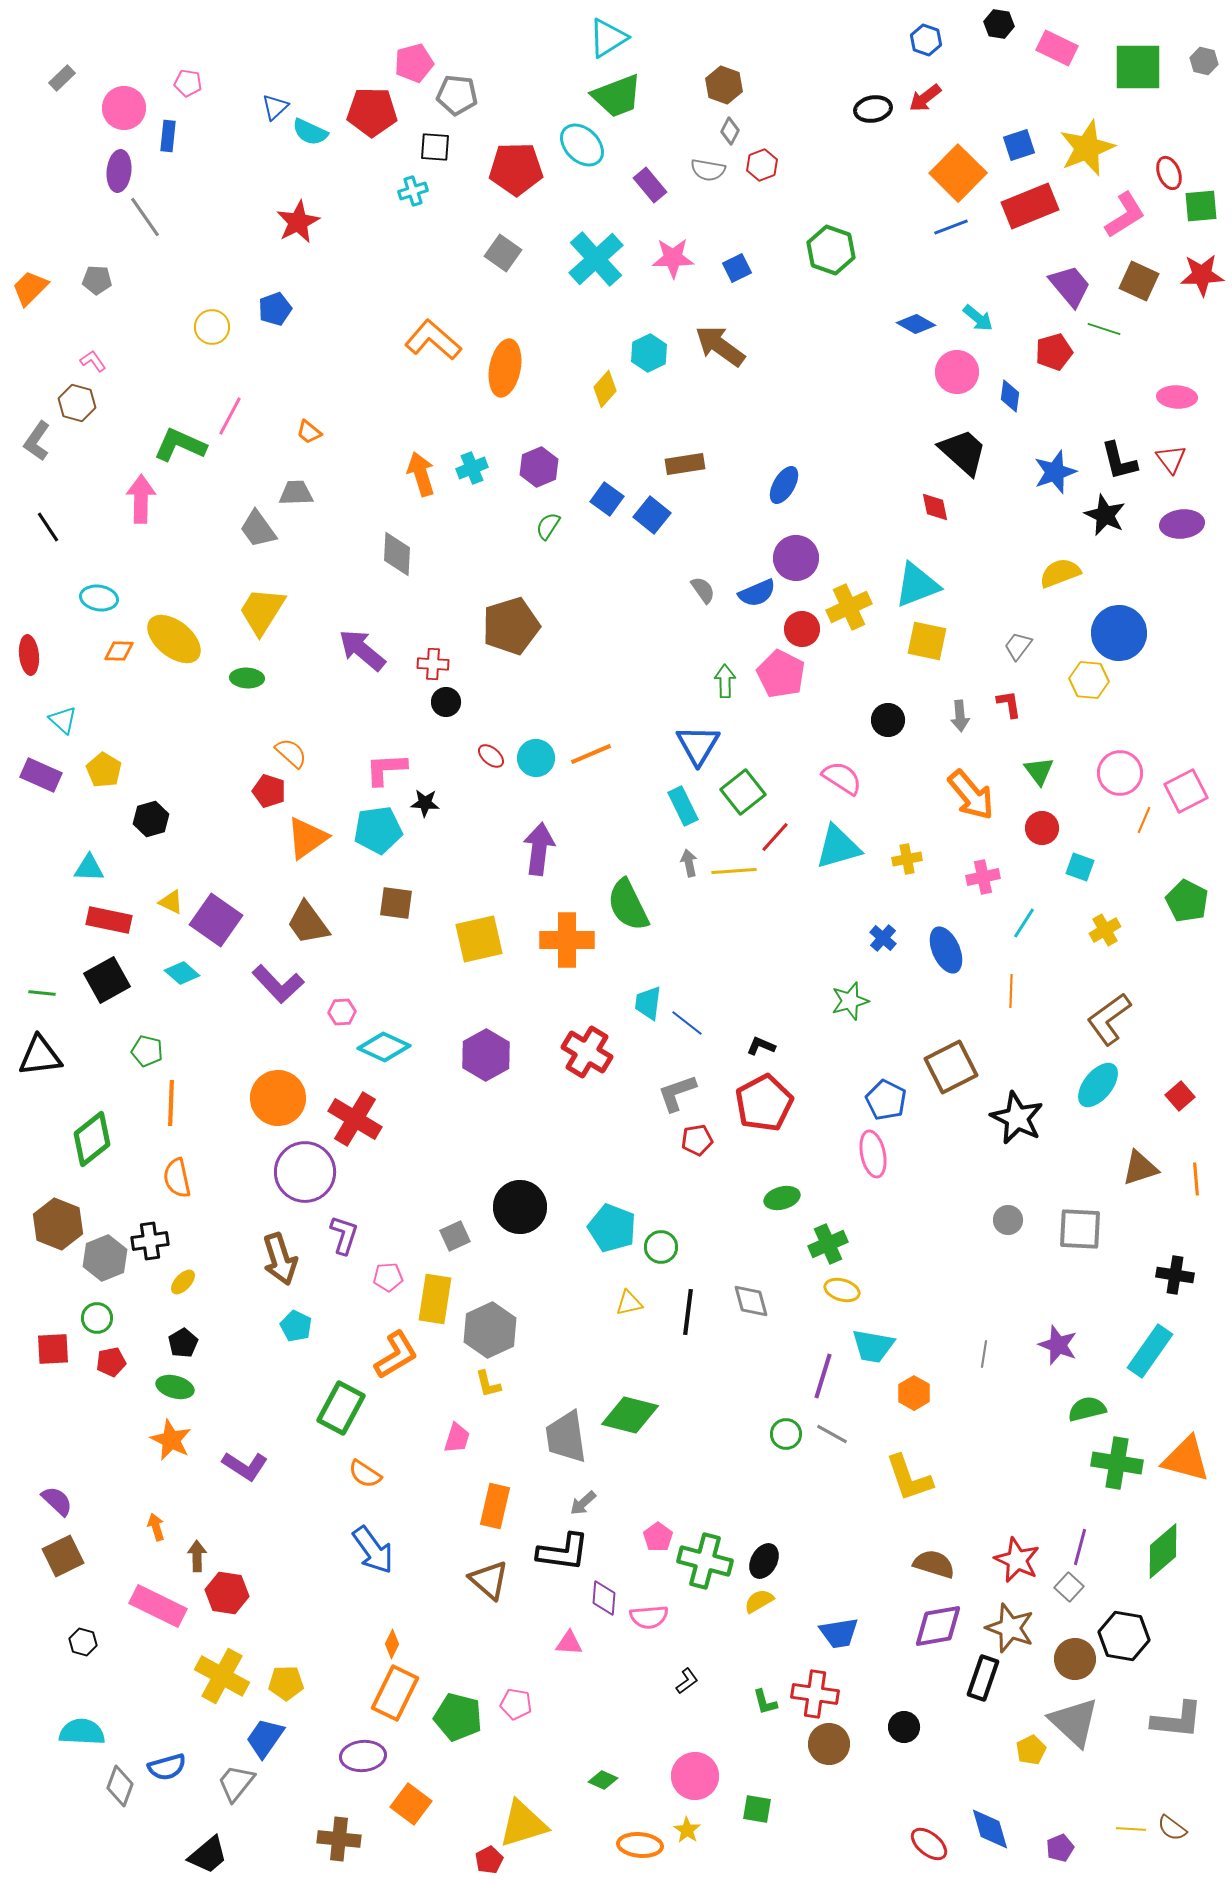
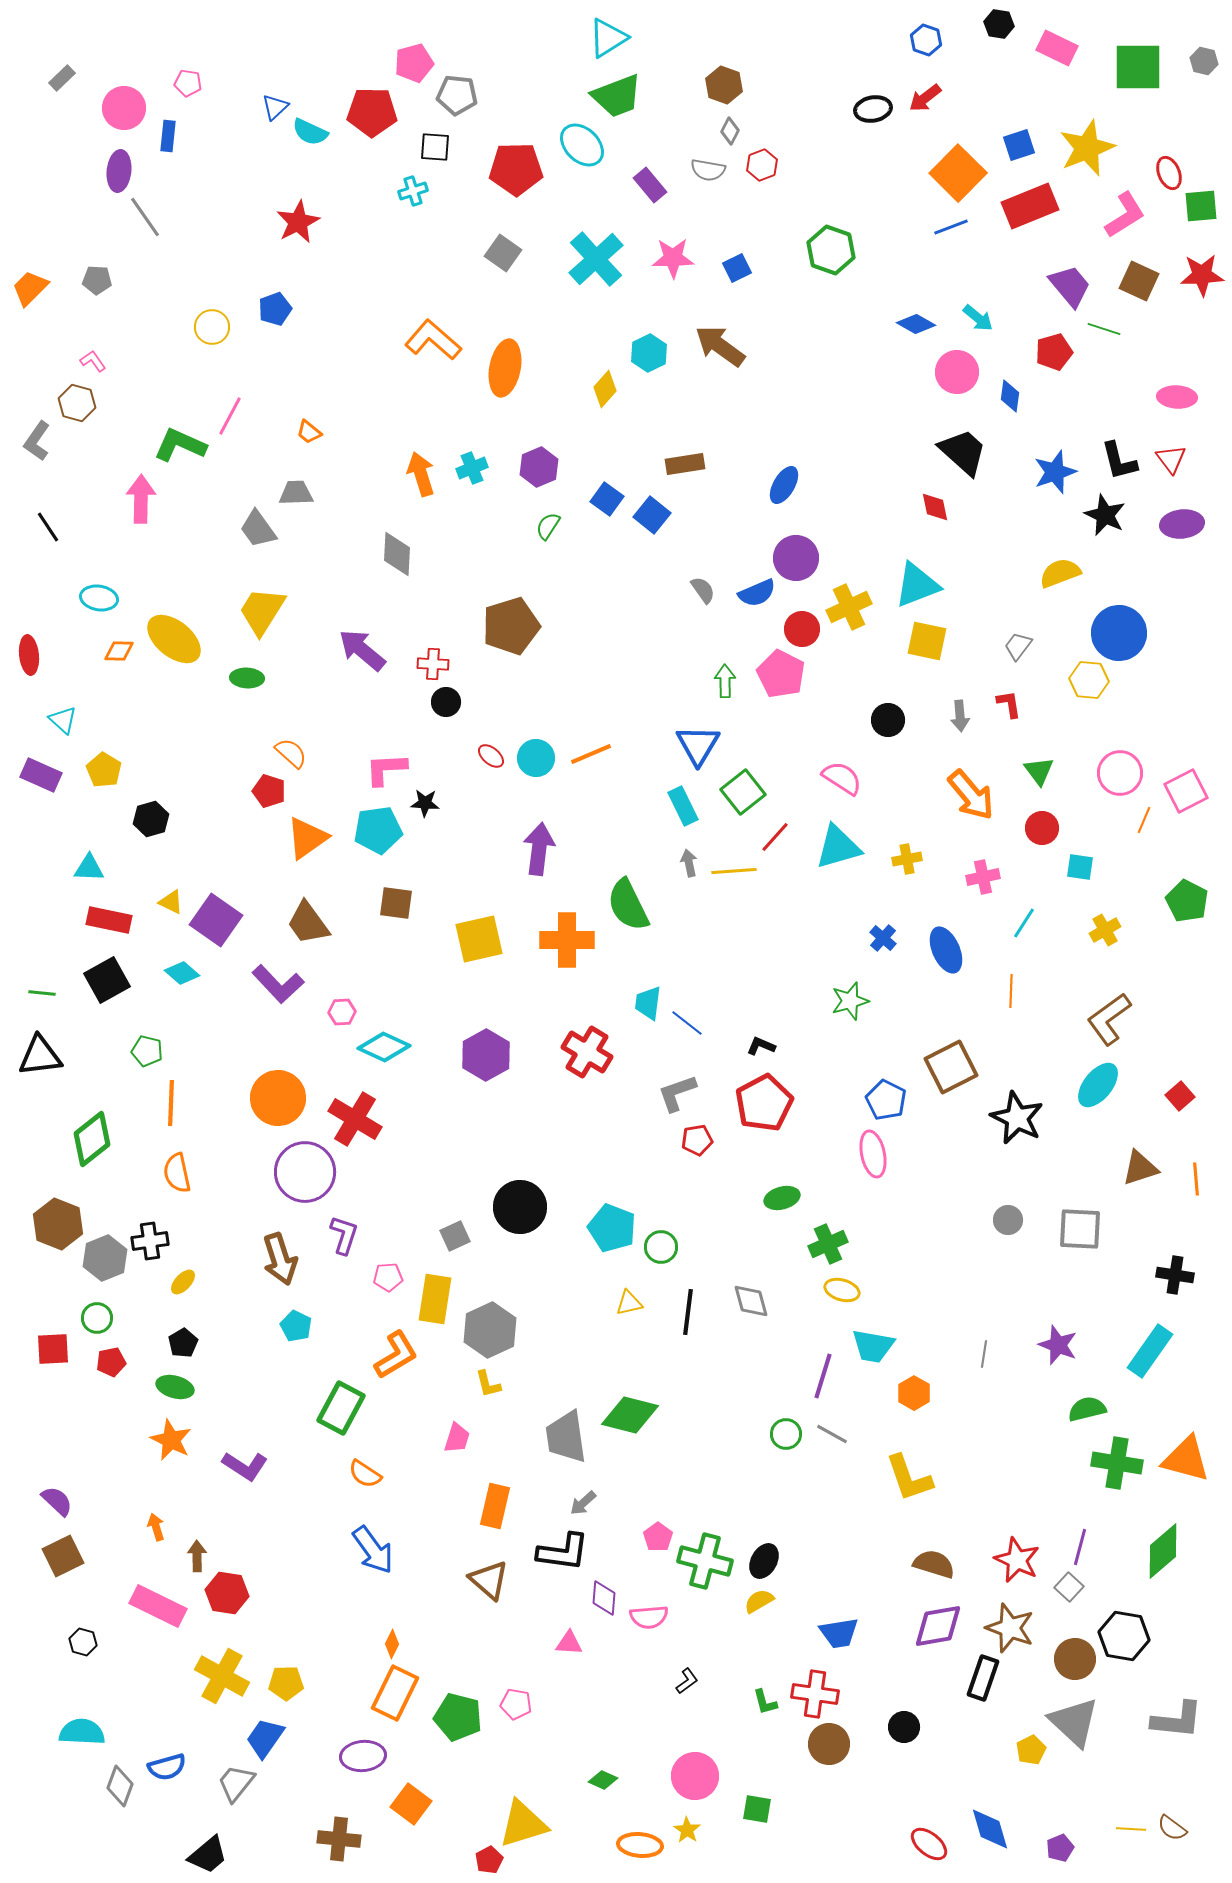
cyan square at (1080, 867): rotated 12 degrees counterclockwise
orange semicircle at (177, 1178): moved 5 px up
